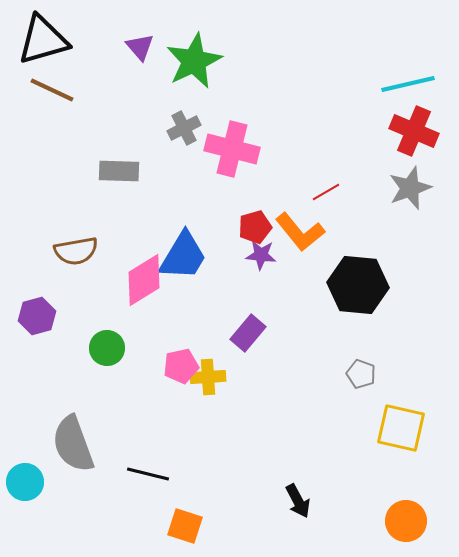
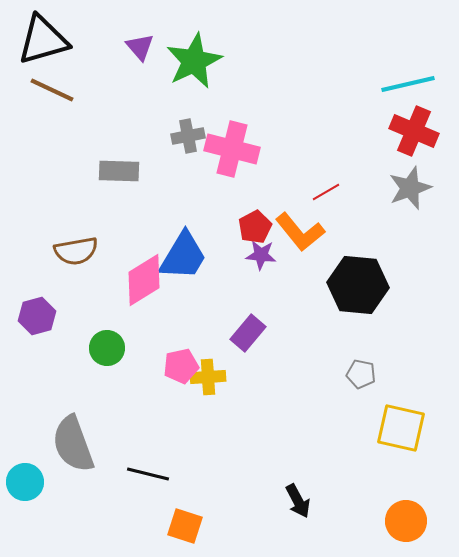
gray cross: moved 4 px right, 8 px down; rotated 16 degrees clockwise
red pentagon: rotated 12 degrees counterclockwise
gray pentagon: rotated 8 degrees counterclockwise
